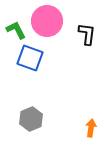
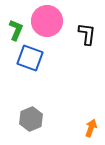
green L-shape: rotated 50 degrees clockwise
orange arrow: rotated 12 degrees clockwise
